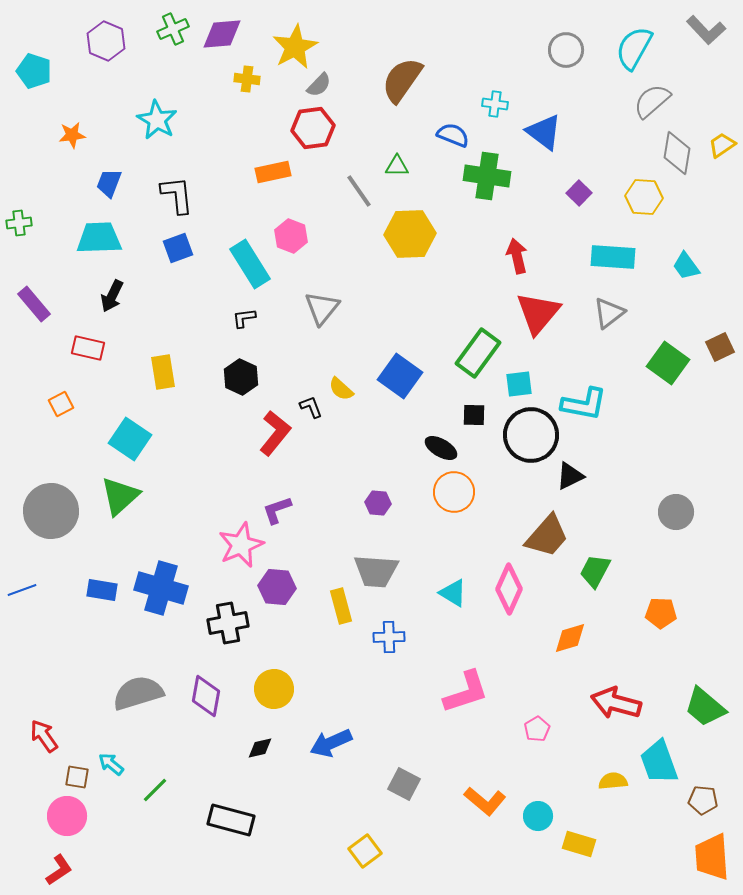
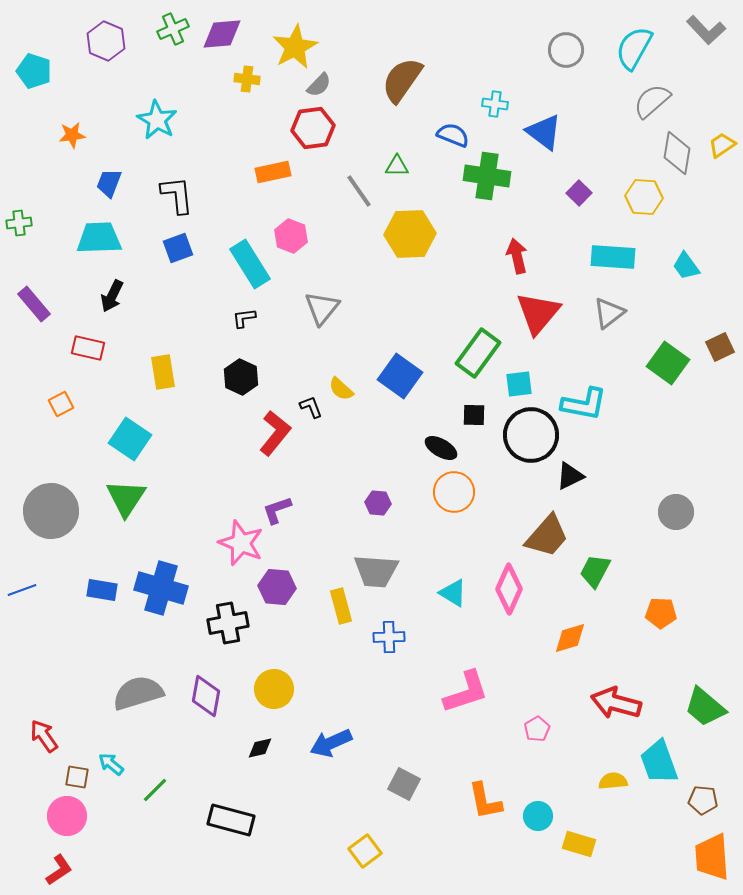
green triangle at (120, 496): moved 6 px right, 2 px down; rotated 15 degrees counterclockwise
pink star at (241, 545): moved 2 px up; rotated 27 degrees counterclockwise
orange L-shape at (485, 801): rotated 39 degrees clockwise
